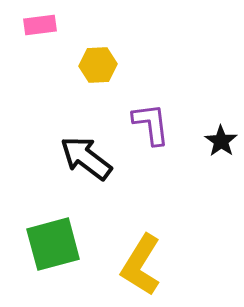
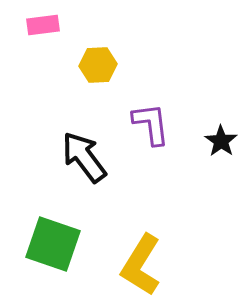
pink rectangle: moved 3 px right
black arrow: moved 2 px left, 1 px up; rotated 16 degrees clockwise
green square: rotated 34 degrees clockwise
